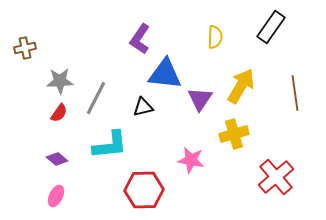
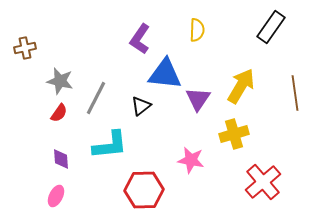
yellow semicircle: moved 18 px left, 7 px up
gray star: rotated 16 degrees clockwise
purple triangle: moved 2 px left
black triangle: moved 2 px left, 1 px up; rotated 25 degrees counterclockwise
purple diamond: moved 4 px right; rotated 45 degrees clockwise
red cross: moved 13 px left, 5 px down
